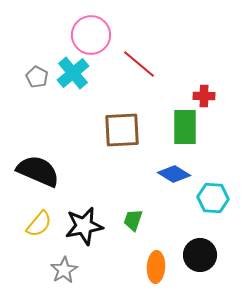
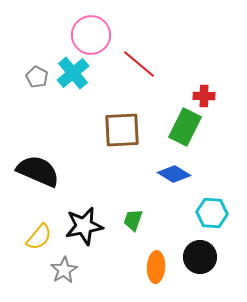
green rectangle: rotated 27 degrees clockwise
cyan hexagon: moved 1 px left, 15 px down
yellow semicircle: moved 13 px down
black circle: moved 2 px down
